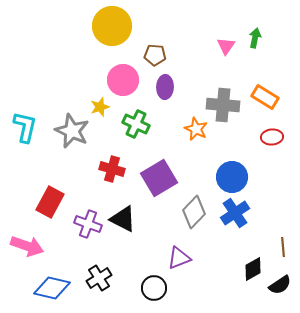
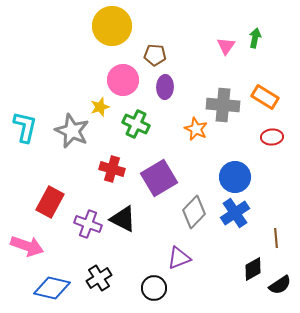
blue circle: moved 3 px right
brown line: moved 7 px left, 9 px up
